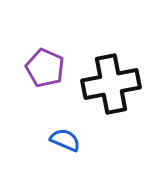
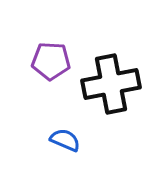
purple pentagon: moved 6 px right, 7 px up; rotated 21 degrees counterclockwise
